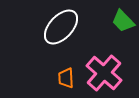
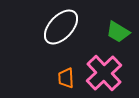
green trapezoid: moved 5 px left, 11 px down; rotated 15 degrees counterclockwise
pink cross: rotated 6 degrees clockwise
